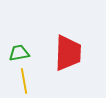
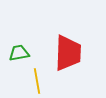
yellow line: moved 13 px right
